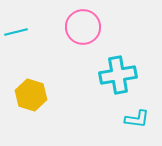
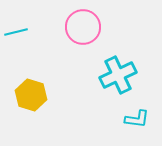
cyan cross: rotated 15 degrees counterclockwise
